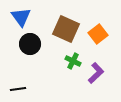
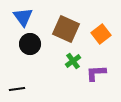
blue triangle: moved 2 px right
orange square: moved 3 px right
green cross: rotated 28 degrees clockwise
purple L-shape: rotated 140 degrees counterclockwise
black line: moved 1 px left
